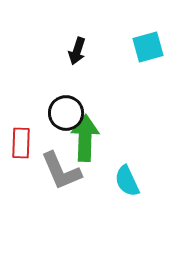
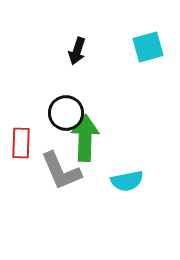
cyan semicircle: rotated 76 degrees counterclockwise
